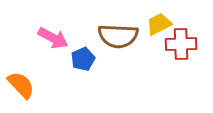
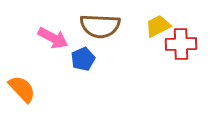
yellow trapezoid: moved 1 px left, 2 px down
brown semicircle: moved 18 px left, 10 px up
orange semicircle: moved 1 px right, 4 px down
